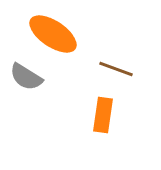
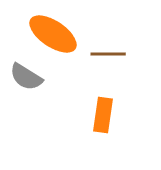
brown line: moved 8 px left, 15 px up; rotated 20 degrees counterclockwise
